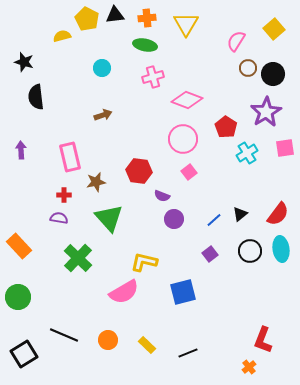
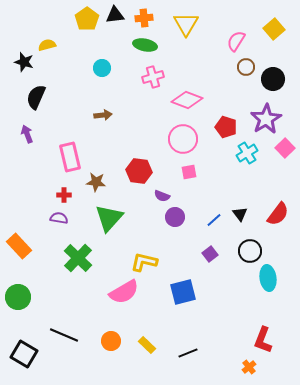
orange cross at (147, 18): moved 3 px left
yellow pentagon at (87, 19): rotated 10 degrees clockwise
yellow semicircle at (62, 36): moved 15 px left, 9 px down
brown circle at (248, 68): moved 2 px left, 1 px up
black circle at (273, 74): moved 5 px down
black semicircle at (36, 97): rotated 30 degrees clockwise
purple star at (266, 112): moved 7 px down
brown arrow at (103, 115): rotated 12 degrees clockwise
red pentagon at (226, 127): rotated 15 degrees counterclockwise
pink square at (285, 148): rotated 36 degrees counterclockwise
purple arrow at (21, 150): moved 6 px right, 16 px up; rotated 18 degrees counterclockwise
pink square at (189, 172): rotated 28 degrees clockwise
brown star at (96, 182): rotated 18 degrees clockwise
black triangle at (240, 214): rotated 28 degrees counterclockwise
green triangle at (109, 218): rotated 24 degrees clockwise
purple circle at (174, 219): moved 1 px right, 2 px up
cyan ellipse at (281, 249): moved 13 px left, 29 px down
orange circle at (108, 340): moved 3 px right, 1 px down
black square at (24, 354): rotated 28 degrees counterclockwise
